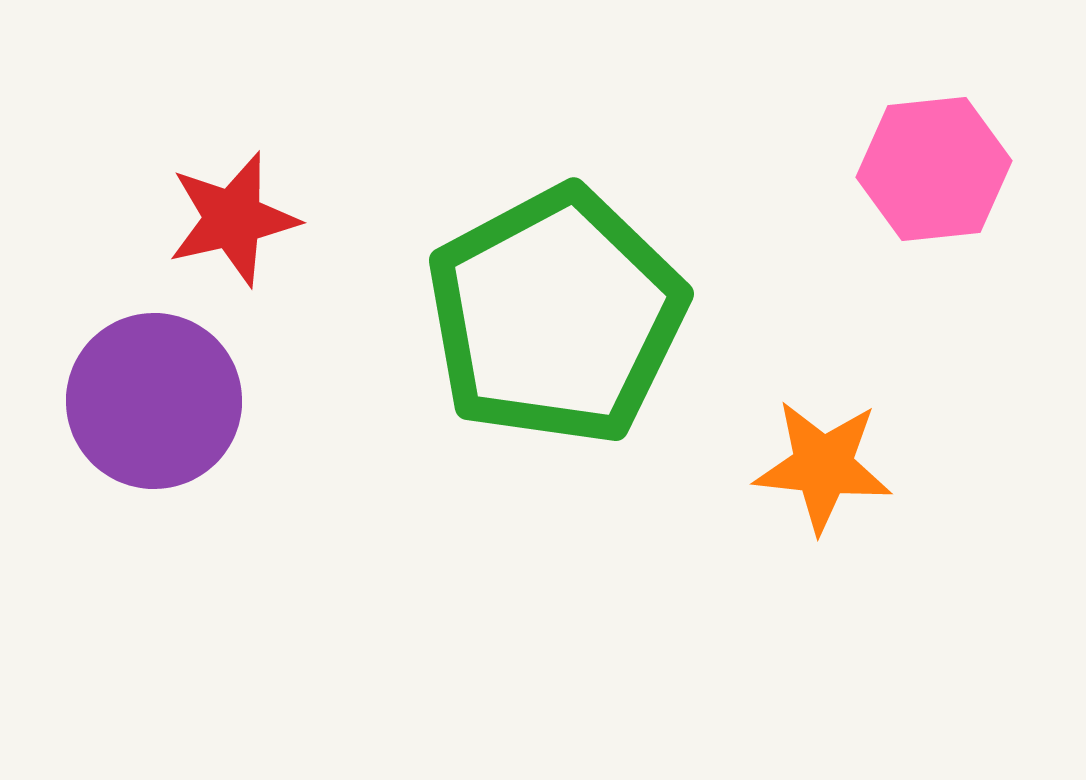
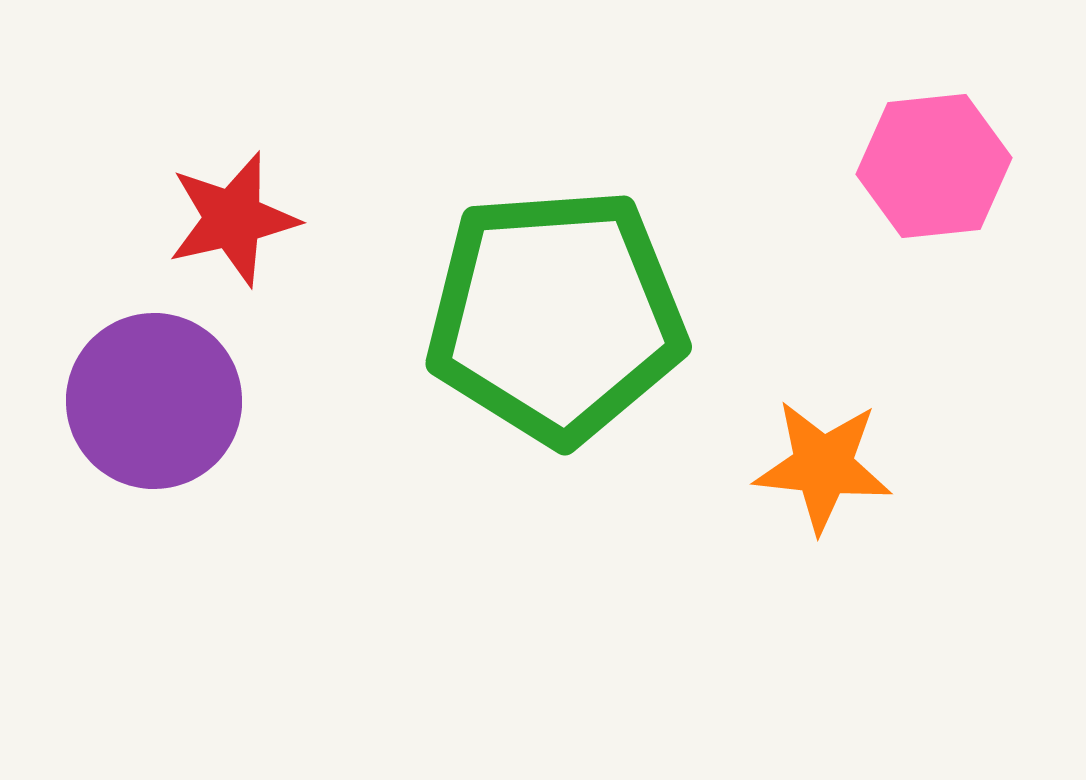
pink hexagon: moved 3 px up
green pentagon: rotated 24 degrees clockwise
